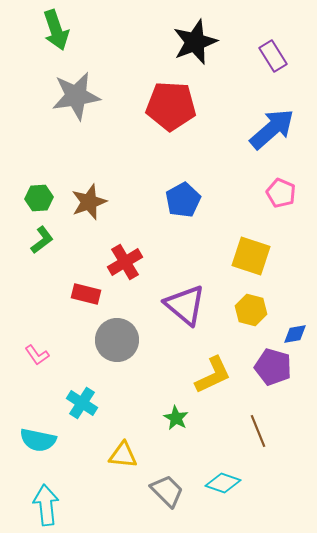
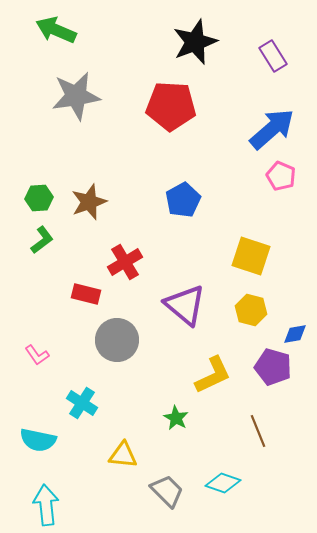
green arrow: rotated 132 degrees clockwise
pink pentagon: moved 17 px up
